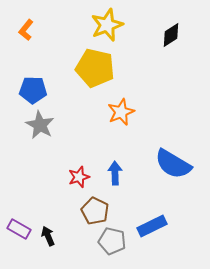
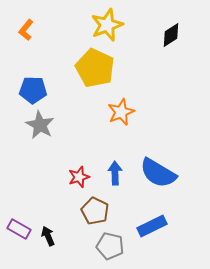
yellow pentagon: rotated 12 degrees clockwise
blue semicircle: moved 15 px left, 9 px down
gray pentagon: moved 2 px left, 5 px down
